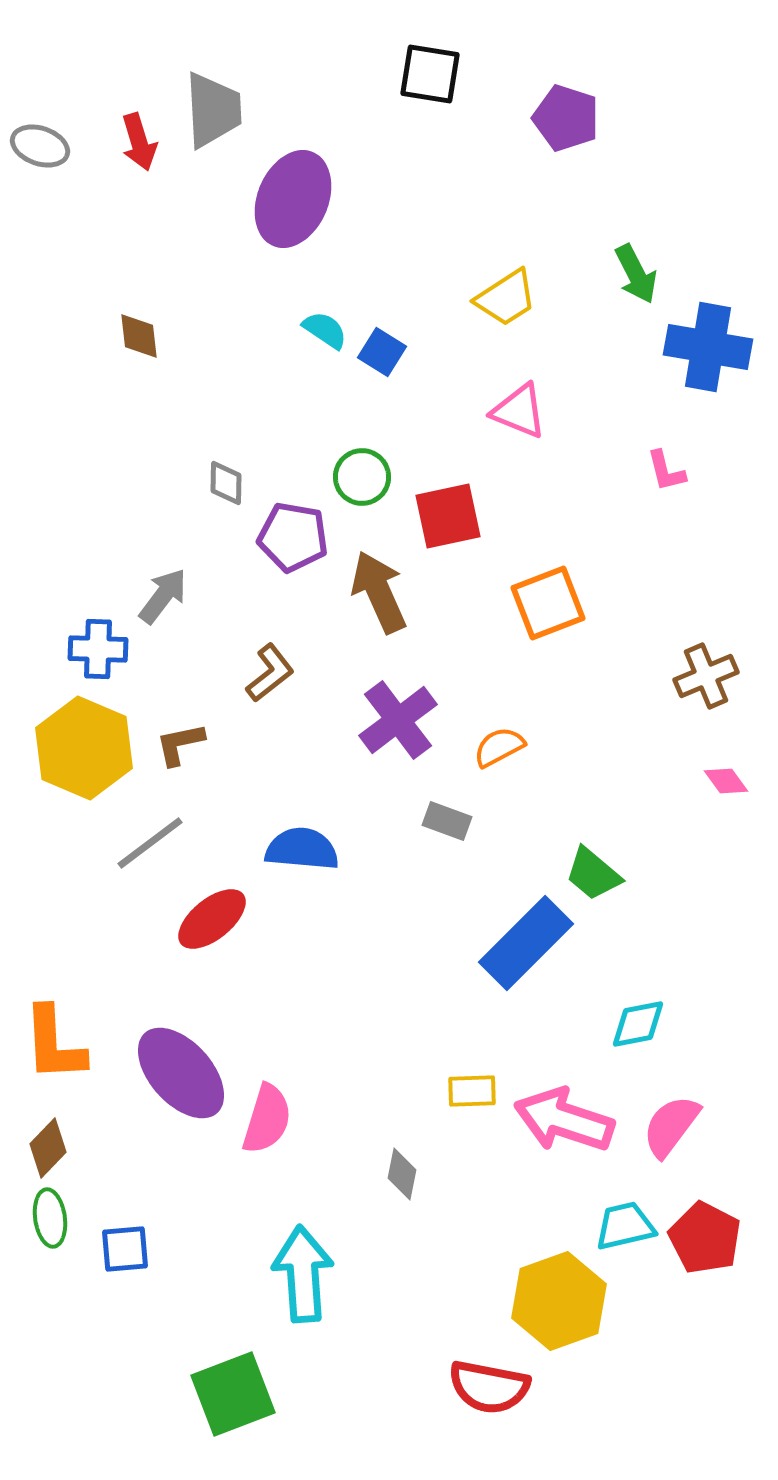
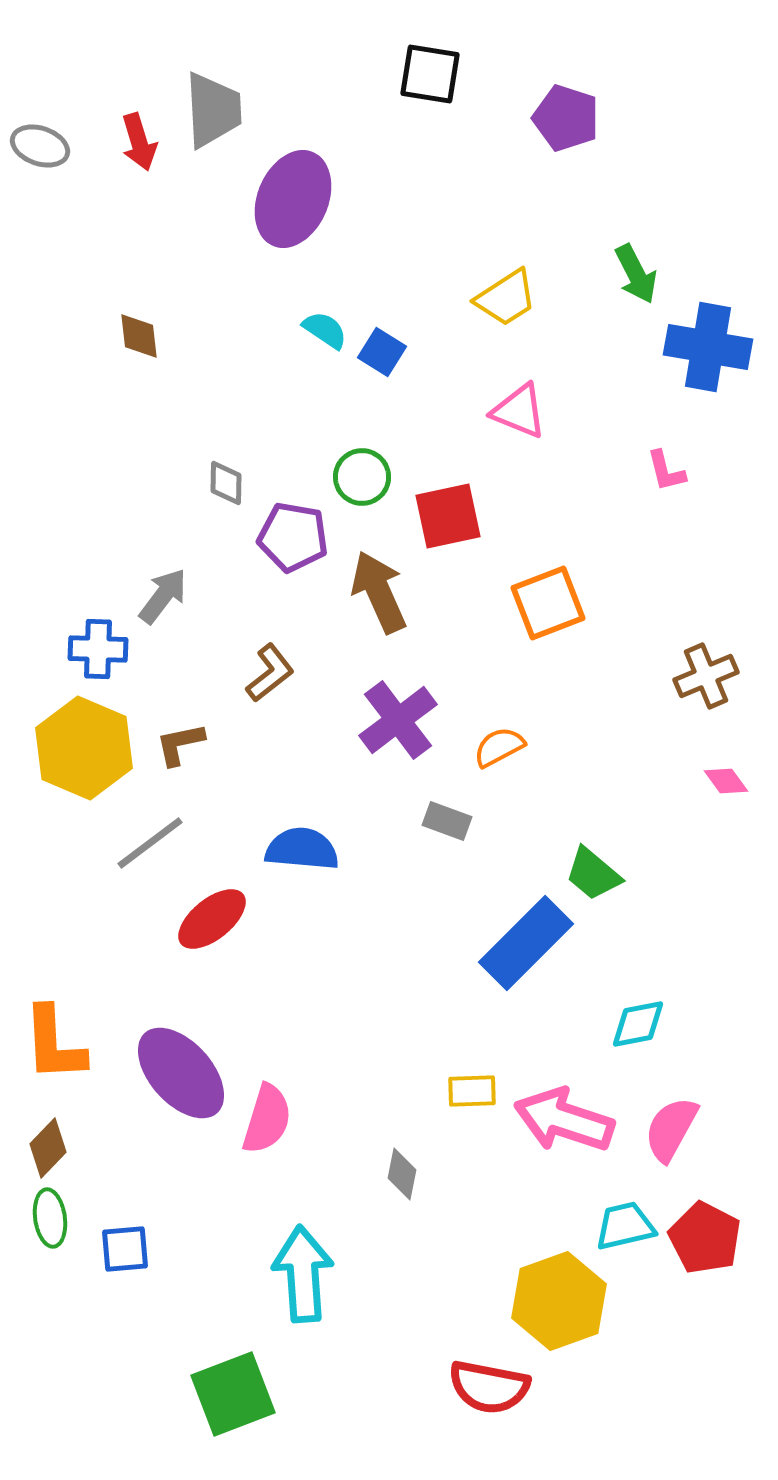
pink semicircle at (671, 1126): moved 3 px down; rotated 8 degrees counterclockwise
